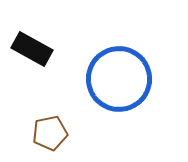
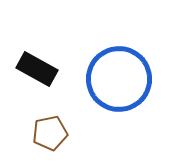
black rectangle: moved 5 px right, 20 px down
